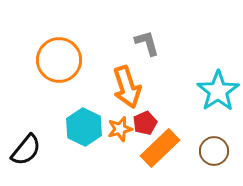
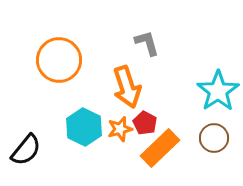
red pentagon: rotated 20 degrees counterclockwise
brown circle: moved 13 px up
